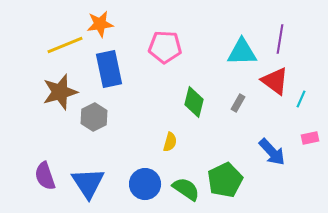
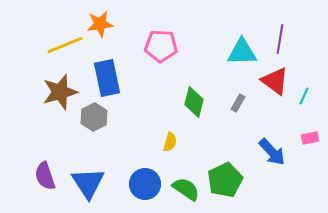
pink pentagon: moved 4 px left, 1 px up
blue rectangle: moved 2 px left, 9 px down
cyan line: moved 3 px right, 3 px up
